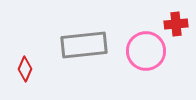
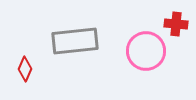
red cross: rotated 10 degrees clockwise
gray rectangle: moved 9 px left, 4 px up
